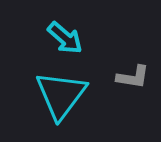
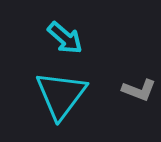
gray L-shape: moved 6 px right, 13 px down; rotated 12 degrees clockwise
